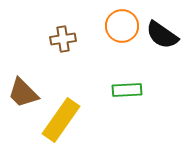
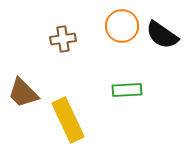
yellow rectangle: moved 7 px right; rotated 60 degrees counterclockwise
